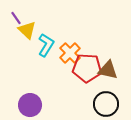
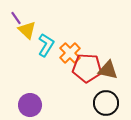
black circle: moved 1 px up
